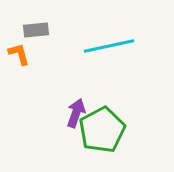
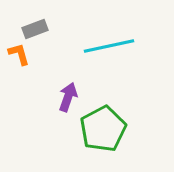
gray rectangle: moved 1 px left, 1 px up; rotated 15 degrees counterclockwise
purple arrow: moved 8 px left, 16 px up
green pentagon: moved 1 px right, 1 px up
